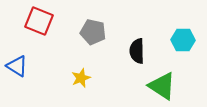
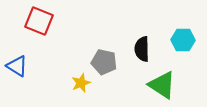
gray pentagon: moved 11 px right, 30 px down
black semicircle: moved 5 px right, 2 px up
yellow star: moved 5 px down
green triangle: moved 1 px up
